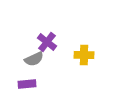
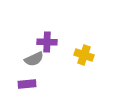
purple cross: rotated 36 degrees counterclockwise
yellow cross: rotated 18 degrees clockwise
